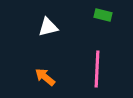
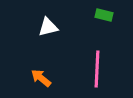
green rectangle: moved 1 px right
orange arrow: moved 4 px left, 1 px down
